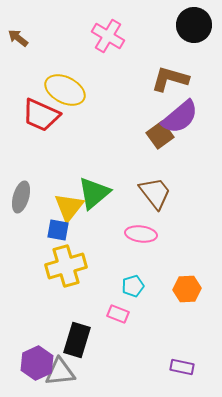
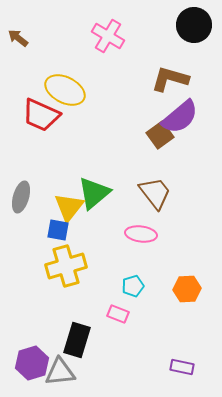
purple hexagon: moved 5 px left; rotated 8 degrees clockwise
